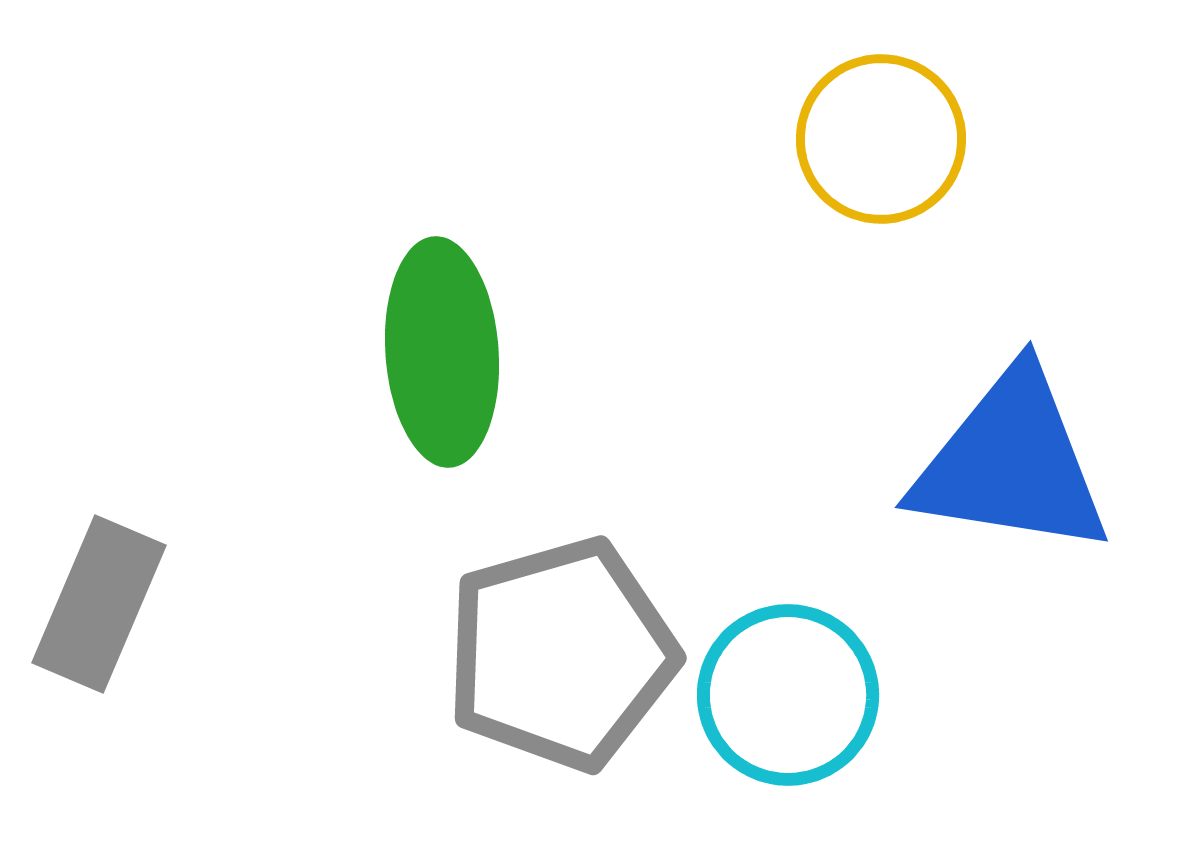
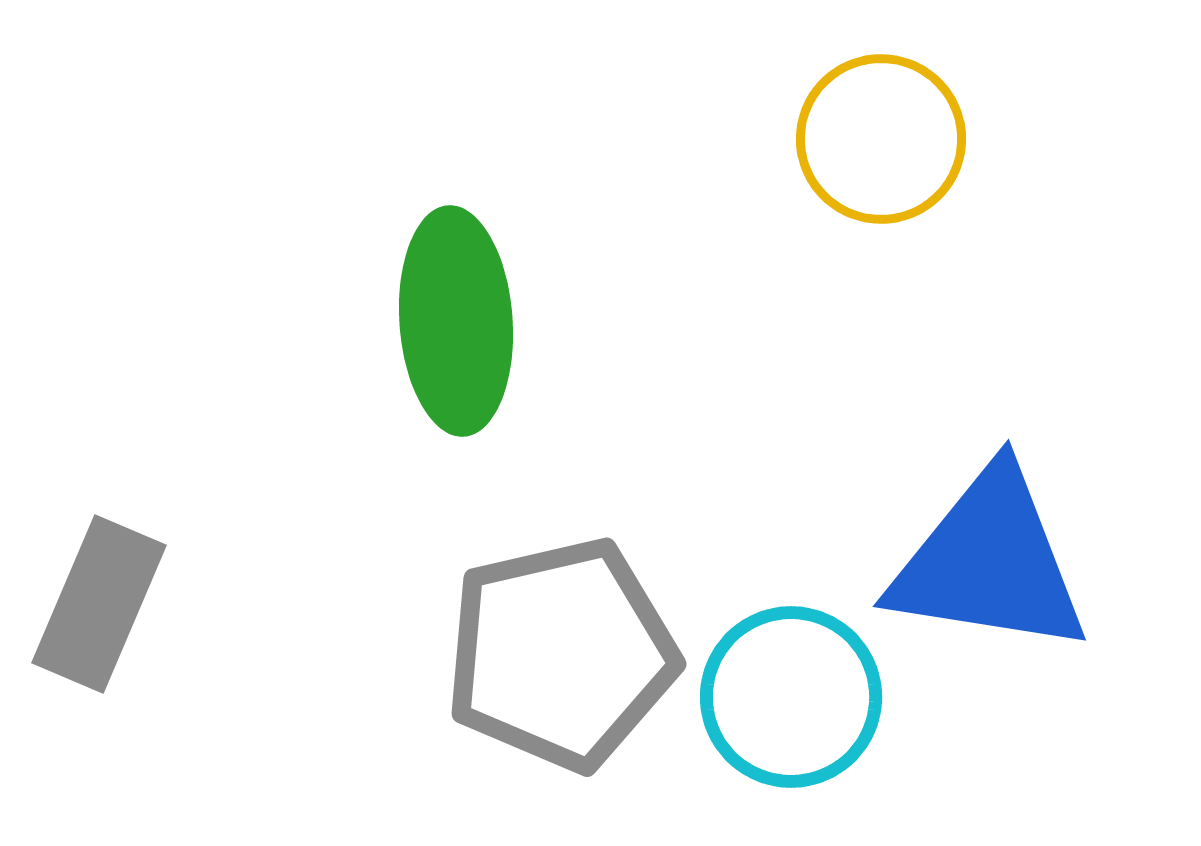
green ellipse: moved 14 px right, 31 px up
blue triangle: moved 22 px left, 99 px down
gray pentagon: rotated 3 degrees clockwise
cyan circle: moved 3 px right, 2 px down
